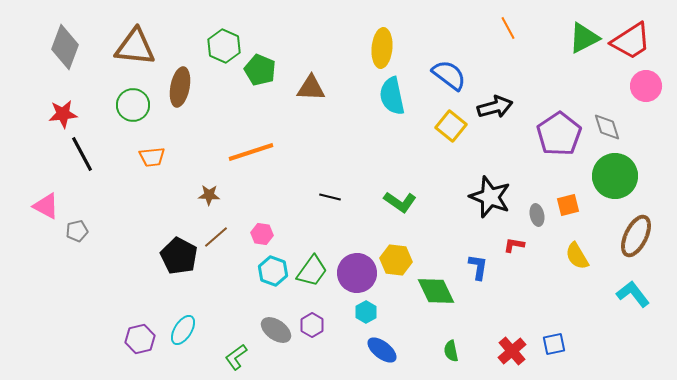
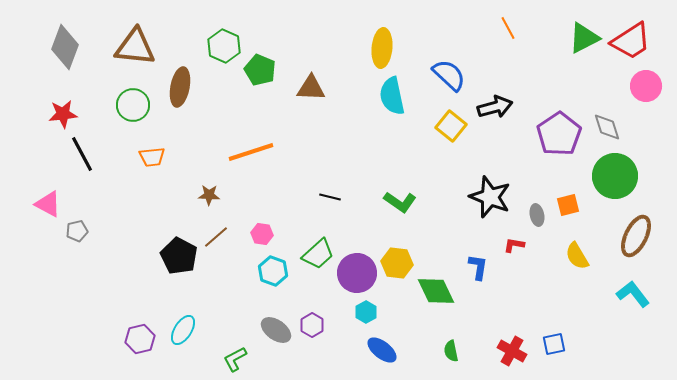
blue semicircle at (449, 75): rotated 6 degrees clockwise
pink triangle at (46, 206): moved 2 px right, 2 px up
yellow hexagon at (396, 260): moved 1 px right, 3 px down
green trapezoid at (312, 271): moved 6 px right, 17 px up; rotated 12 degrees clockwise
red cross at (512, 351): rotated 20 degrees counterclockwise
green L-shape at (236, 357): moved 1 px left, 2 px down; rotated 8 degrees clockwise
